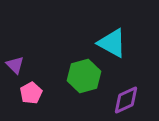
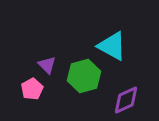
cyan triangle: moved 3 px down
purple triangle: moved 32 px right
pink pentagon: moved 1 px right, 4 px up
